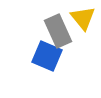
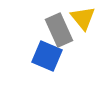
gray rectangle: moved 1 px right, 1 px up
